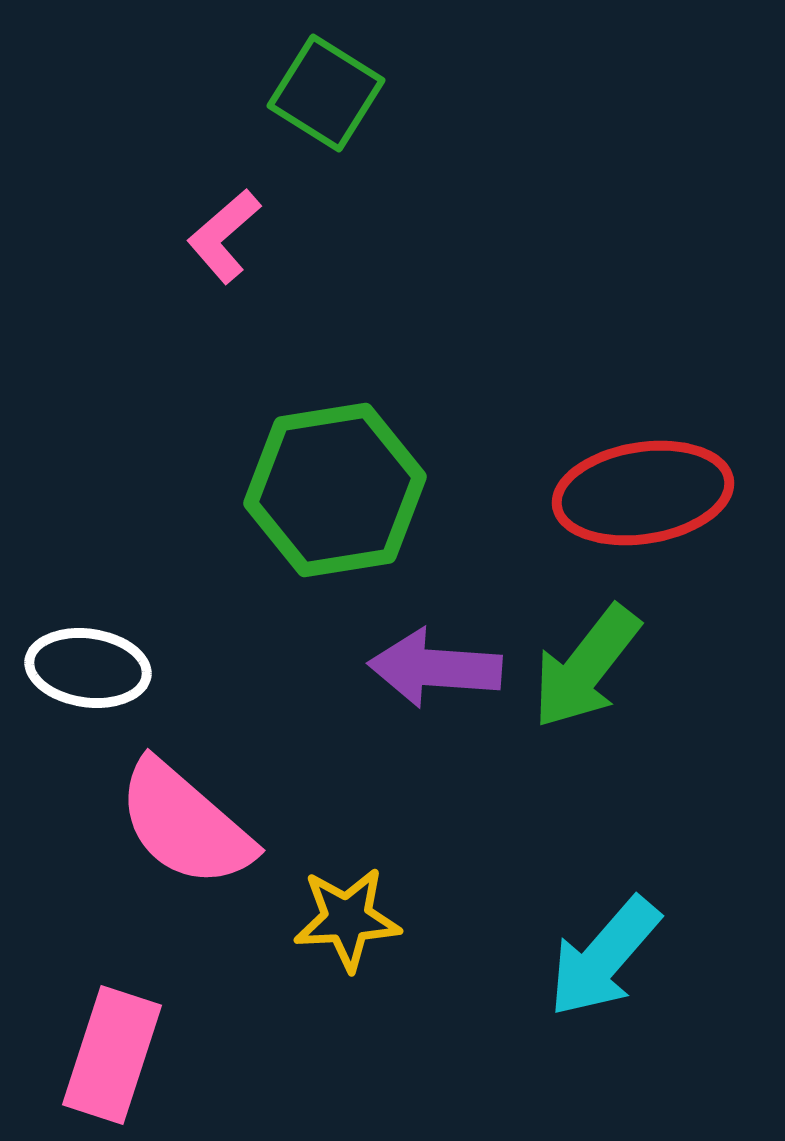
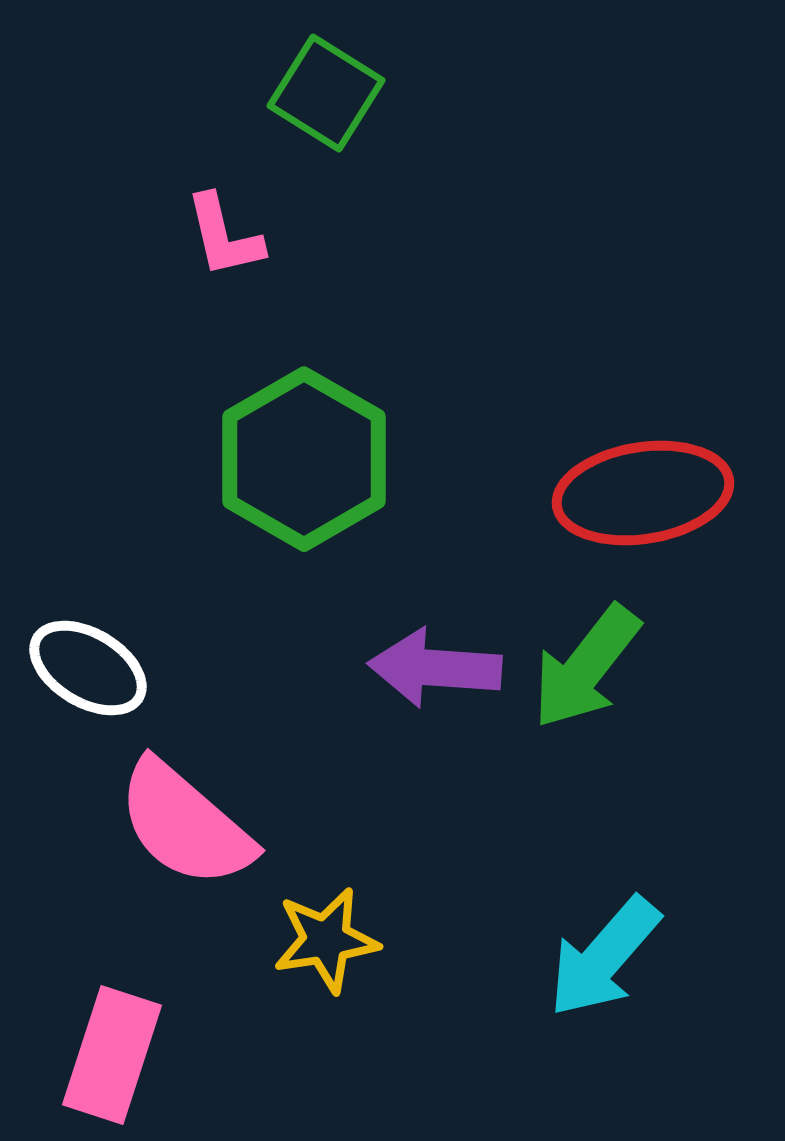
pink L-shape: rotated 62 degrees counterclockwise
green hexagon: moved 31 px left, 31 px up; rotated 21 degrees counterclockwise
white ellipse: rotated 23 degrees clockwise
yellow star: moved 21 px left, 21 px down; rotated 6 degrees counterclockwise
